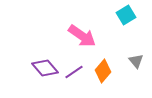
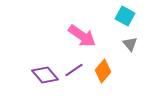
cyan square: moved 1 px left, 1 px down; rotated 30 degrees counterclockwise
gray triangle: moved 6 px left, 17 px up
purple diamond: moved 7 px down
purple line: moved 2 px up
